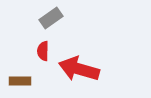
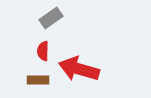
brown rectangle: moved 18 px right, 1 px up
